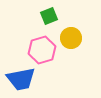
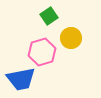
green square: rotated 12 degrees counterclockwise
pink hexagon: moved 2 px down
